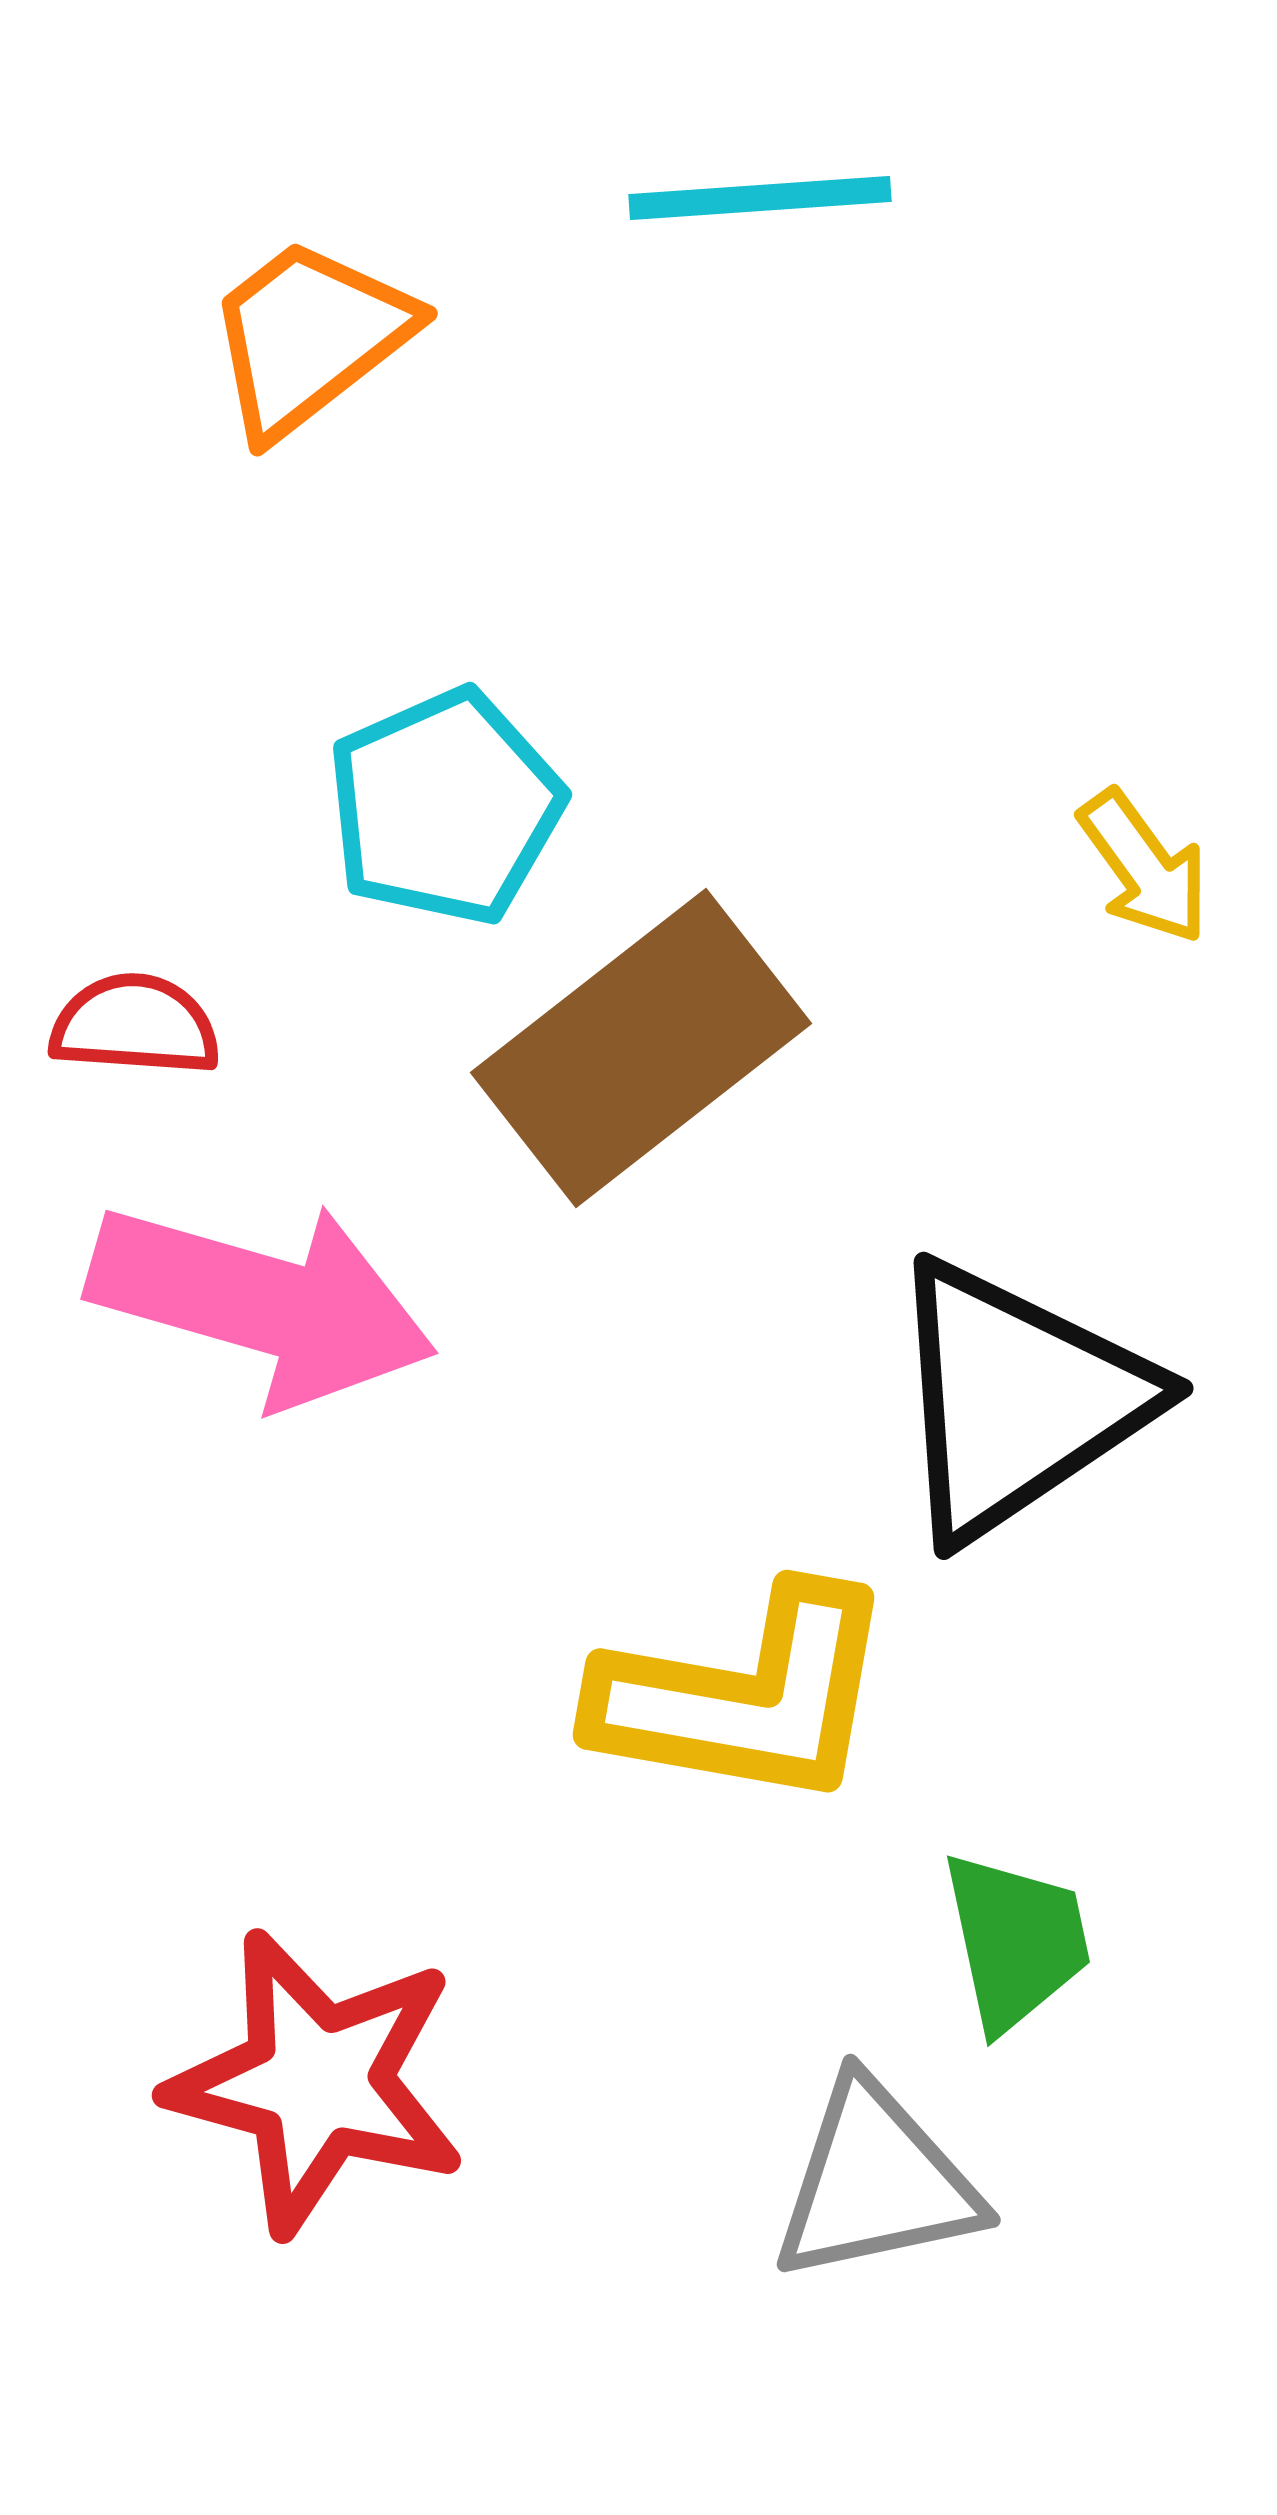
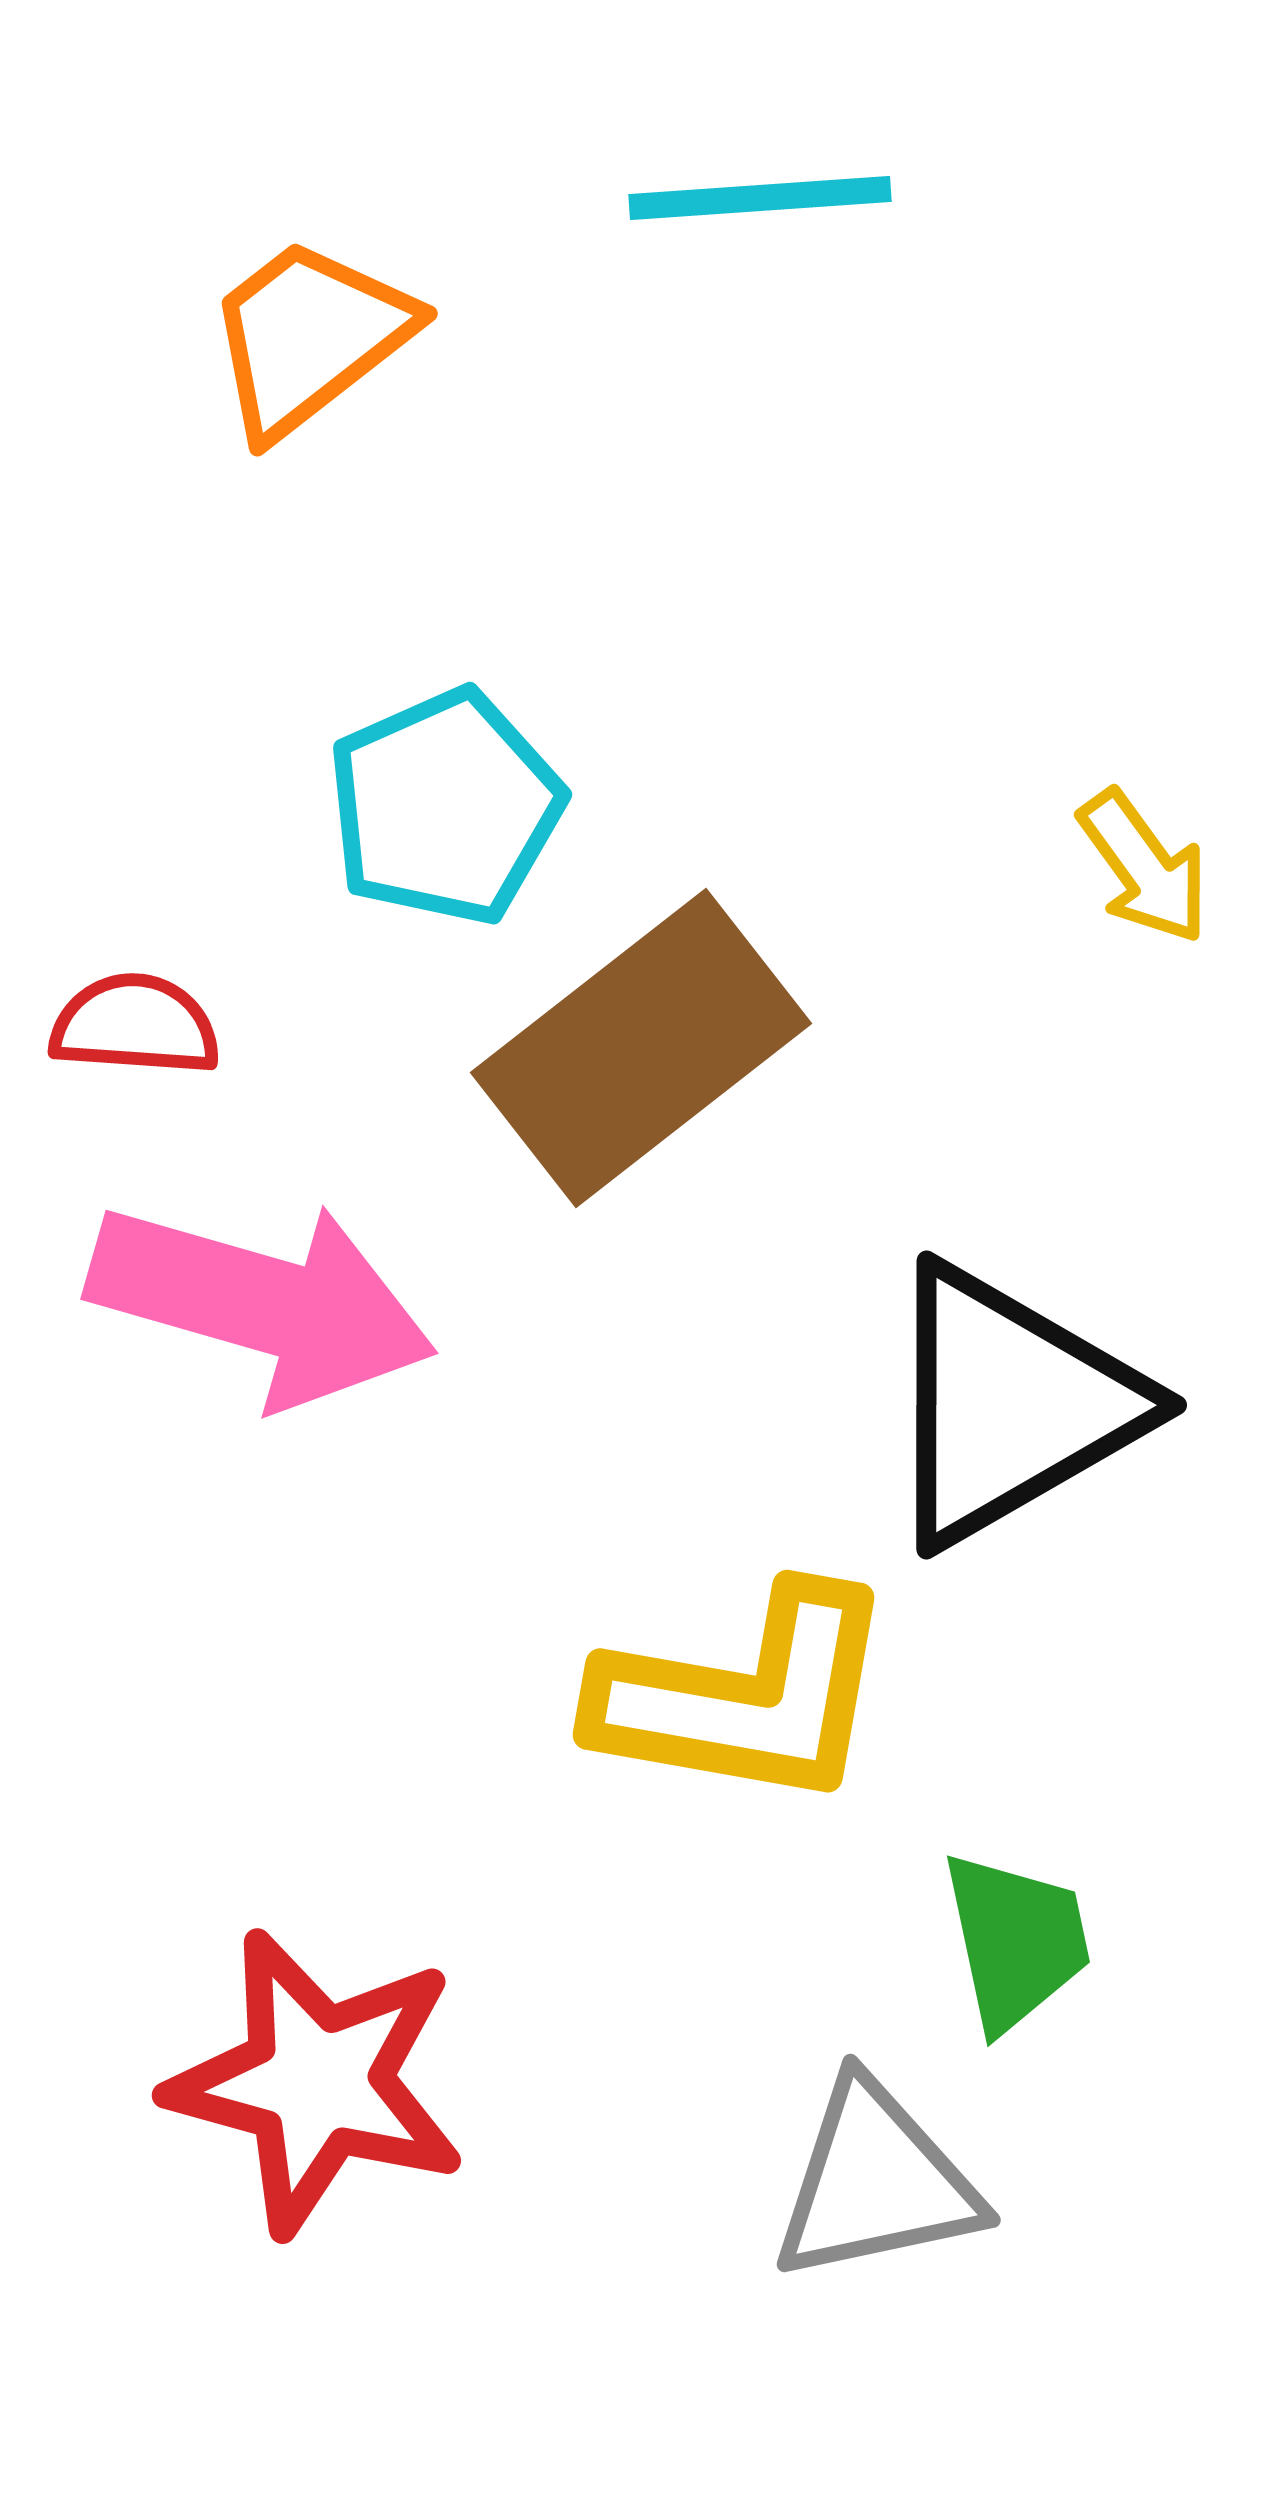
black triangle: moved 7 px left, 5 px down; rotated 4 degrees clockwise
